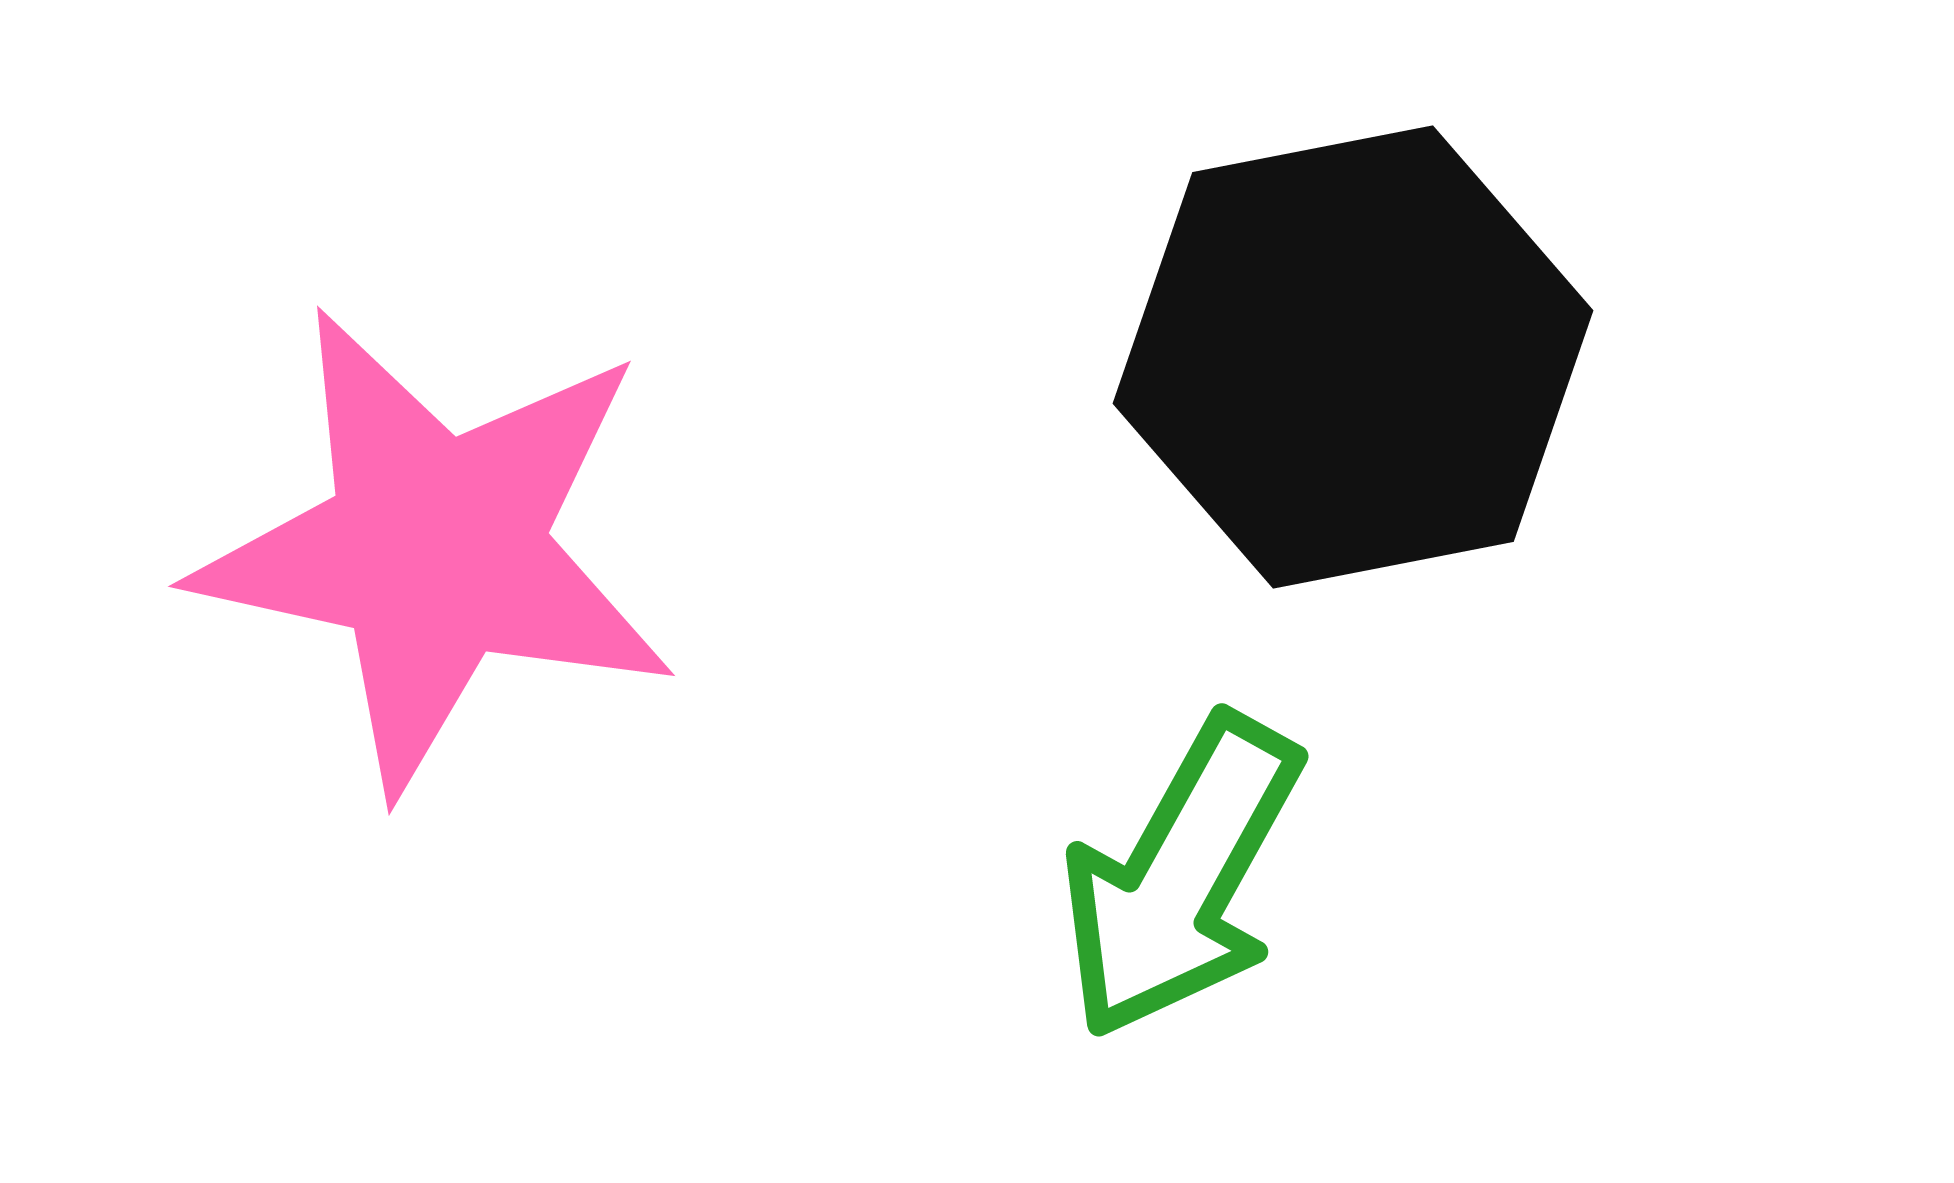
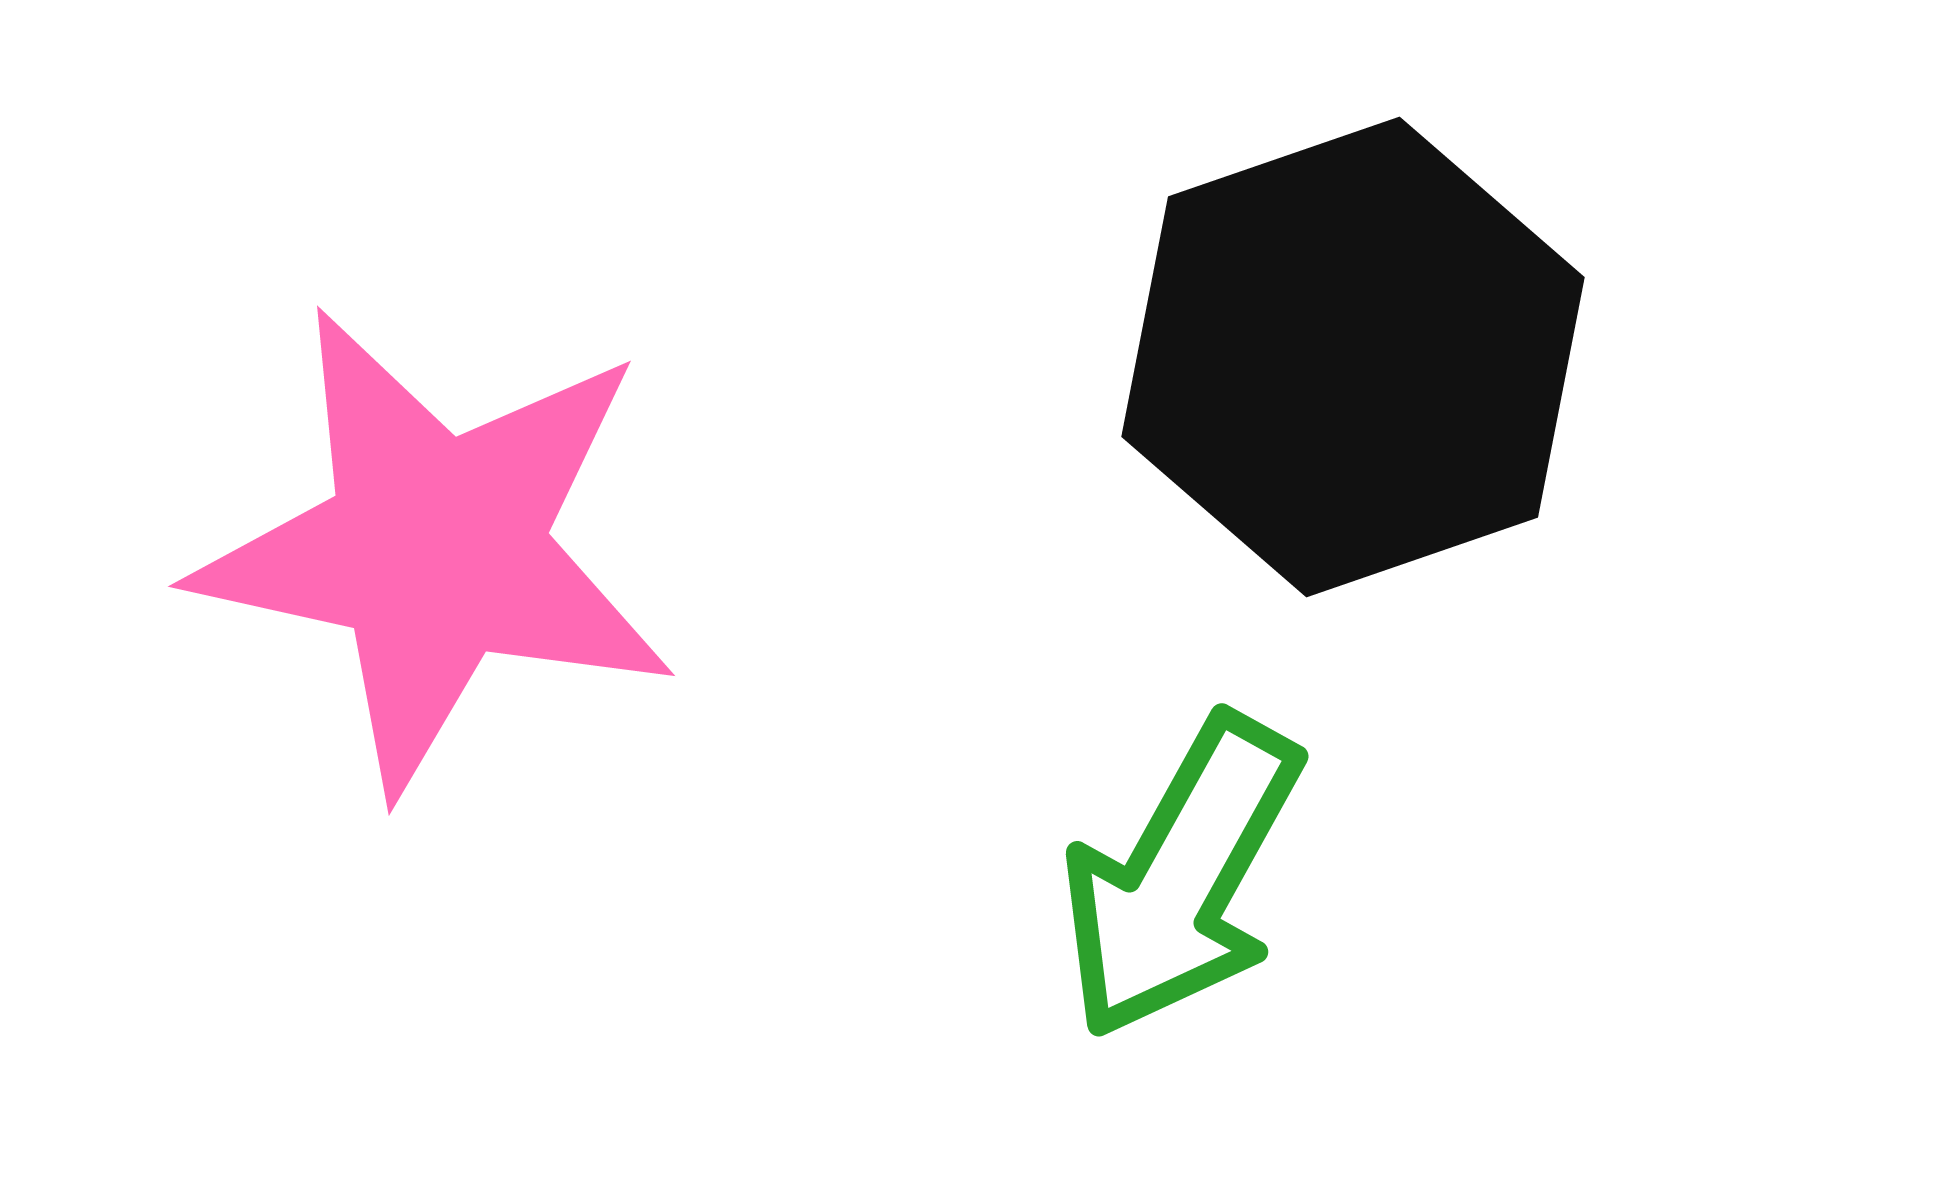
black hexagon: rotated 8 degrees counterclockwise
